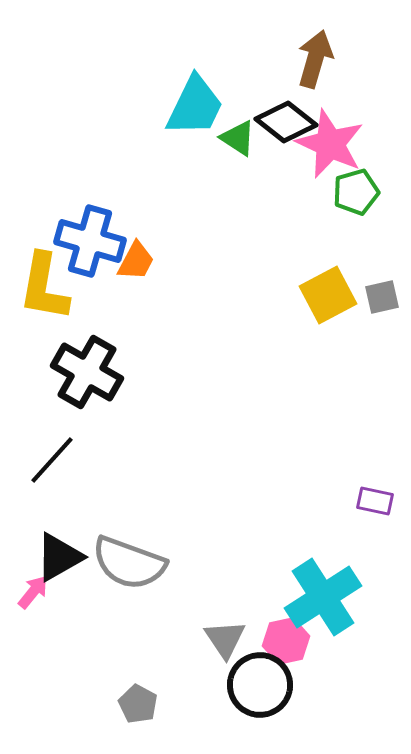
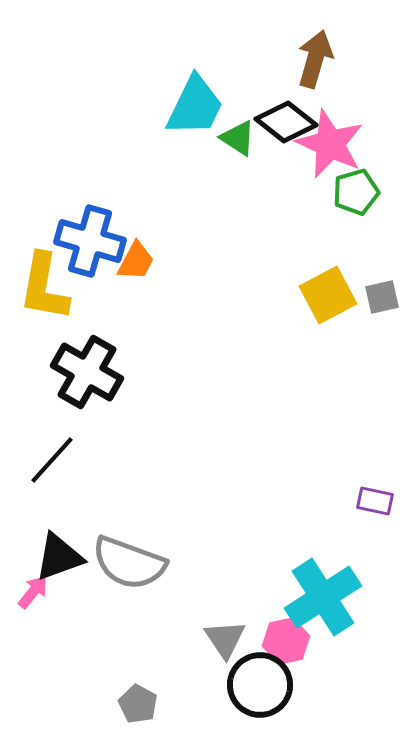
black triangle: rotated 10 degrees clockwise
